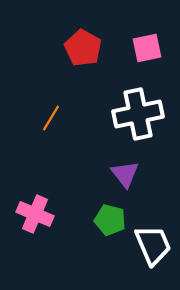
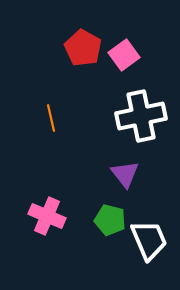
pink square: moved 23 px left, 7 px down; rotated 24 degrees counterclockwise
white cross: moved 3 px right, 2 px down
orange line: rotated 44 degrees counterclockwise
pink cross: moved 12 px right, 2 px down
white trapezoid: moved 4 px left, 5 px up
